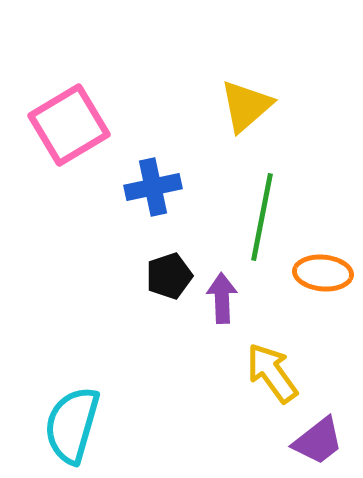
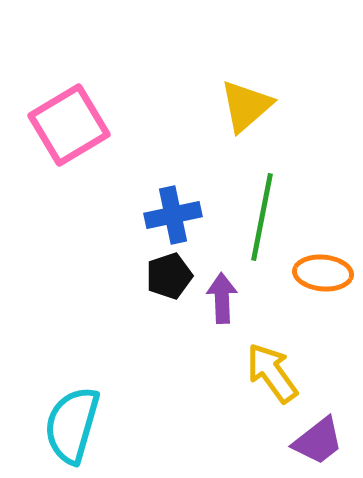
blue cross: moved 20 px right, 28 px down
